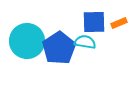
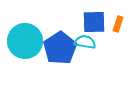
orange rectangle: moved 1 px left, 1 px down; rotated 49 degrees counterclockwise
cyan circle: moved 2 px left
blue pentagon: moved 1 px right
